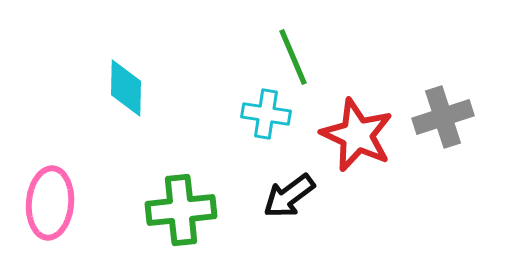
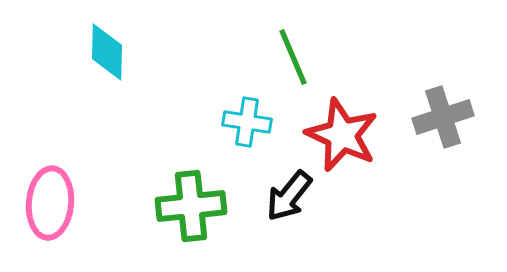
cyan diamond: moved 19 px left, 36 px up
cyan cross: moved 19 px left, 8 px down
red star: moved 15 px left
black arrow: rotated 14 degrees counterclockwise
green cross: moved 10 px right, 4 px up
